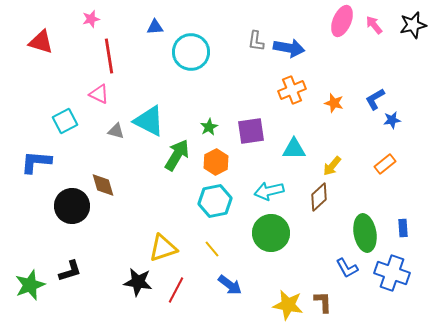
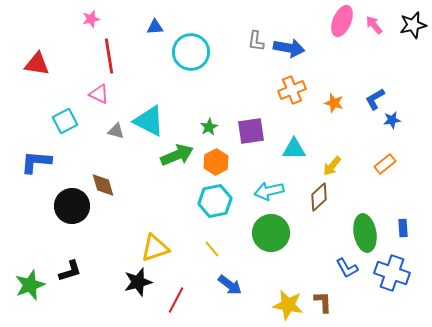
red triangle at (41, 42): moved 4 px left, 22 px down; rotated 8 degrees counterclockwise
green arrow at (177, 155): rotated 36 degrees clockwise
yellow triangle at (163, 248): moved 8 px left
black star at (138, 282): rotated 24 degrees counterclockwise
red line at (176, 290): moved 10 px down
